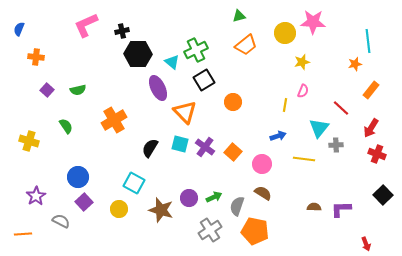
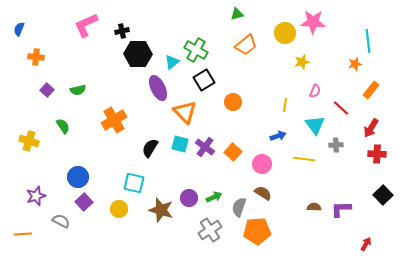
green triangle at (239, 16): moved 2 px left, 2 px up
green cross at (196, 50): rotated 35 degrees counterclockwise
cyan triangle at (172, 62): rotated 42 degrees clockwise
pink semicircle at (303, 91): moved 12 px right
green semicircle at (66, 126): moved 3 px left
cyan triangle at (319, 128): moved 4 px left, 3 px up; rotated 15 degrees counterclockwise
red cross at (377, 154): rotated 18 degrees counterclockwise
cyan square at (134, 183): rotated 15 degrees counterclockwise
purple star at (36, 196): rotated 12 degrees clockwise
gray semicircle at (237, 206): moved 2 px right, 1 px down
orange pentagon at (255, 231): moved 2 px right; rotated 16 degrees counterclockwise
red arrow at (366, 244): rotated 128 degrees counterclockwise
